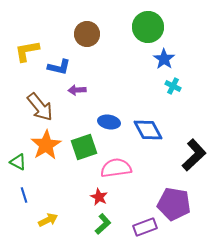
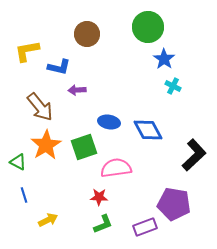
red star: rotated 24 degrees counterclockwise
green L-shape: rotated 20 degrees clockwise
